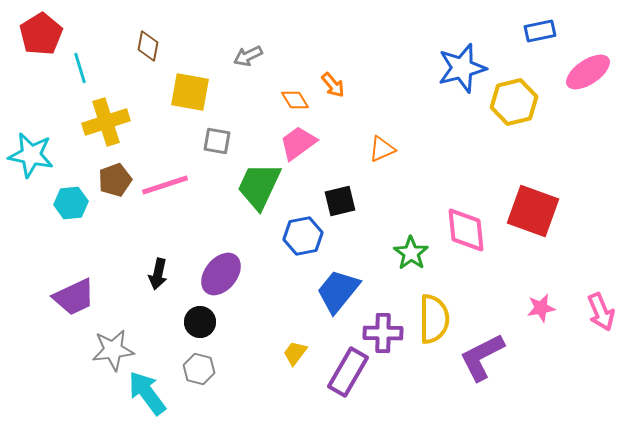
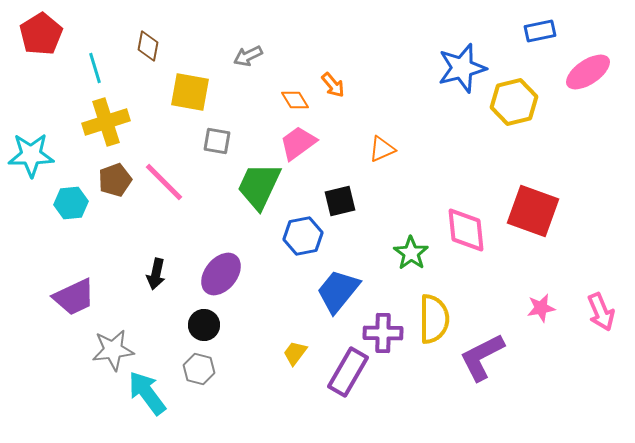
cyan line: moved 15 px right
cyan star: rotated 12 degrees counterclockwise
pink line: moved 1 px left, 3 px up; rotated 63 degrees clockwise
black arrow: moved 2 px left
black circle: moved 4 px right, 3 px down
